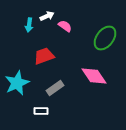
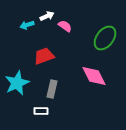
cyan arrow: moved 2 px left; rotated 64 degrees clockwise
pink diamond: rotated 8 degrees clockwise
gray rectangle: moved 3 px left, 1 px down; rotated 42 degrees counterclockwise
